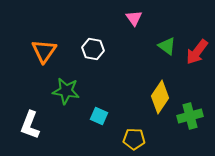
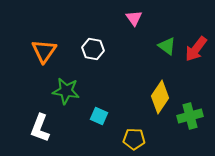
red arrow: moved 1 px left, 3 px up
white L-shape: moved 10 px right, 3 px down
